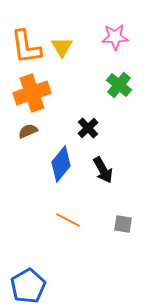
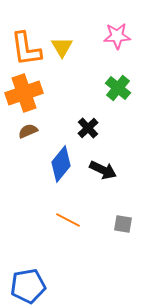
pink star: moved 2 px right, 1 px up
orange L-shape: moved 2 px down
green cross: moved 1 px left, 3 px down
orange cross: moved 8 px left
black arrow: rotated 36 degrees counterclockwise
blue pentagon: rotated 20 degrees clockwise
